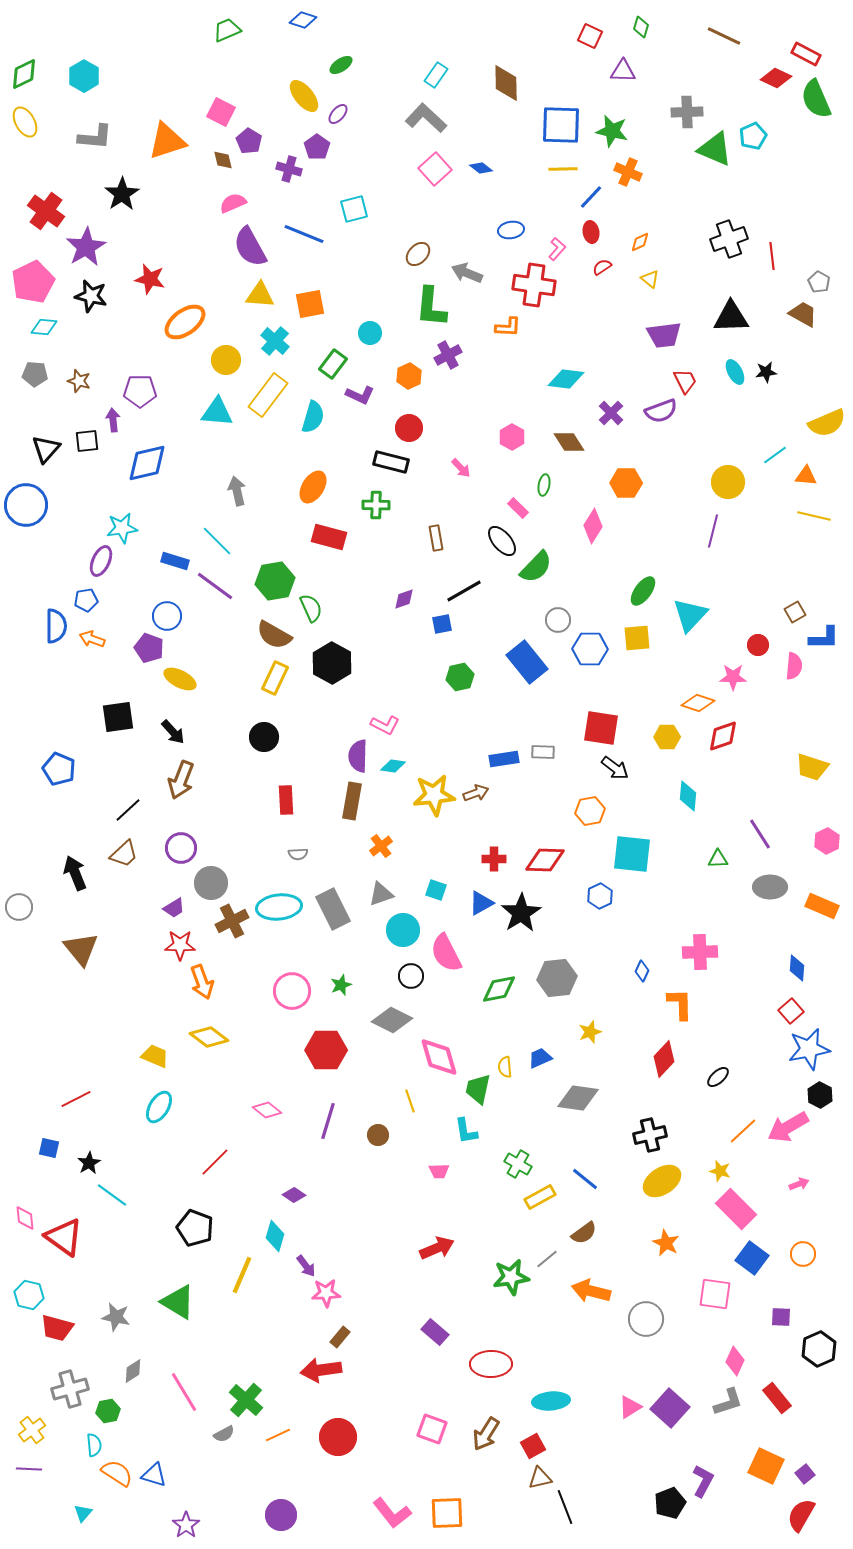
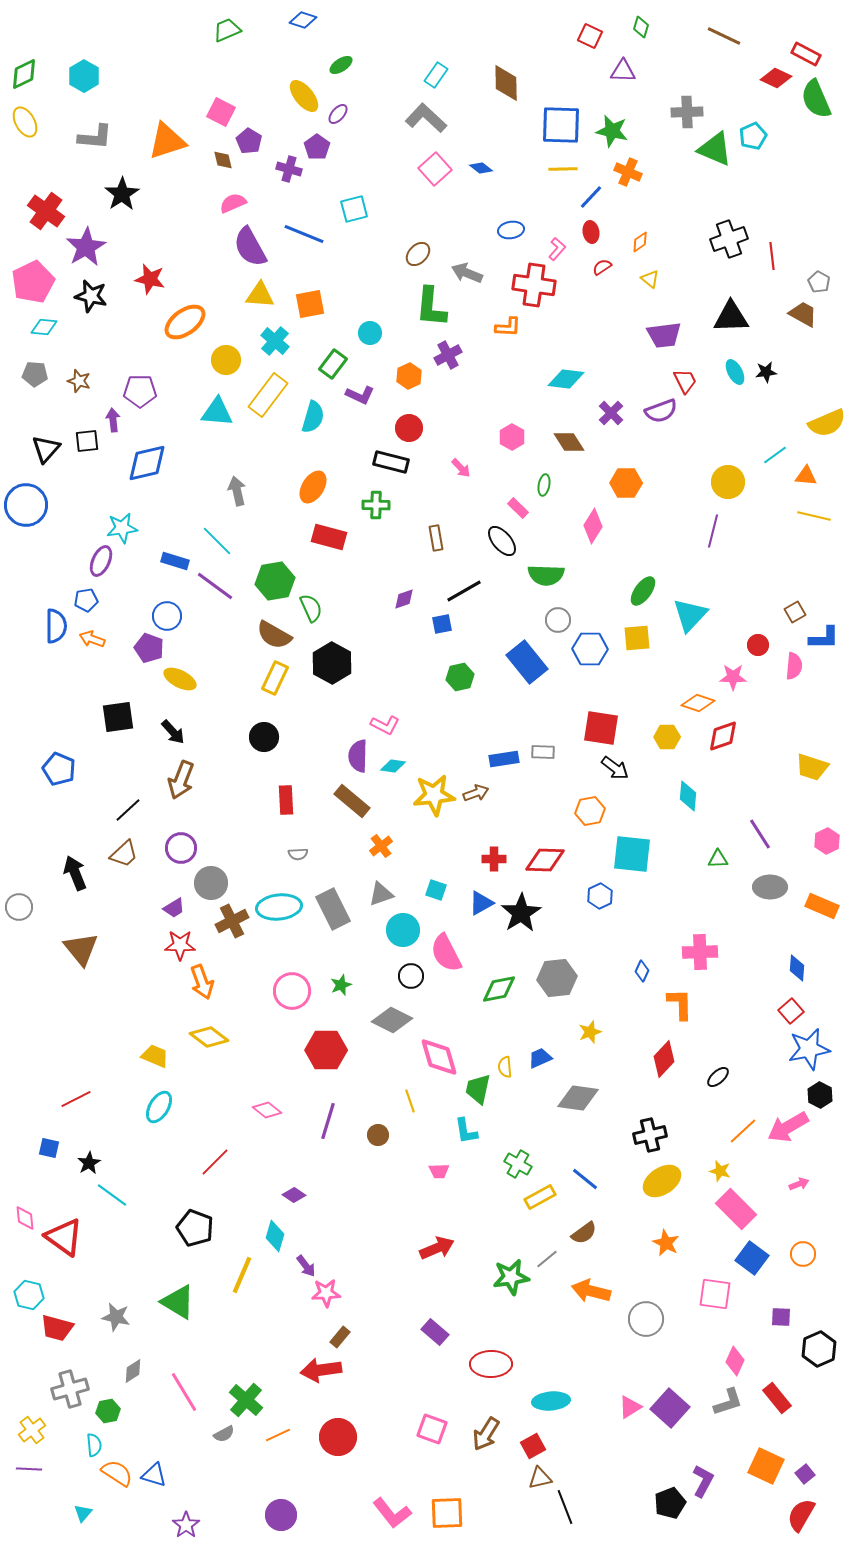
orange diamond at (640, 242): rotated 10 degrees counterclockwise
green semicircle at (536, 567): moved 10 px right, 8 px down; rotated 48 degrees clockwise
brown rectangle at (352, 801): rotated 60 degrees counterclockwise
